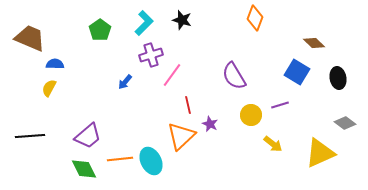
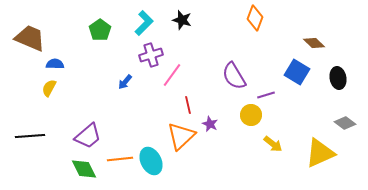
purple line: moved 14 px left, 10 px up
